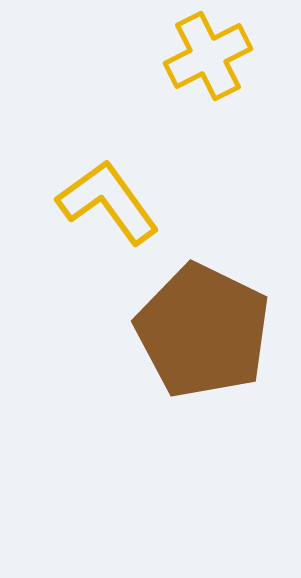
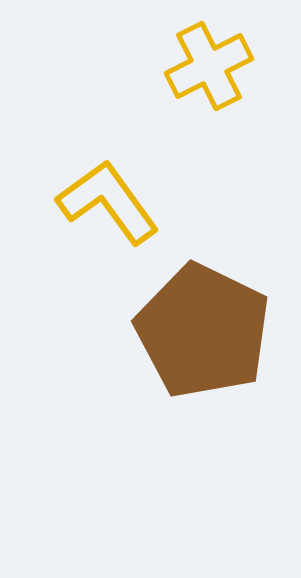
yellow cross: moved 1 px right, 10 px down
